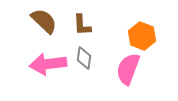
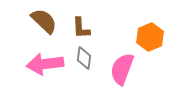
brown L-shape: moved 1 px left, 3 px down
orange hexagon: moved 8 px right, 1 px down; rotated 16 degrees clockwise
pink arrow: moved 3 px left
pink semicircle: moved 6 px left
